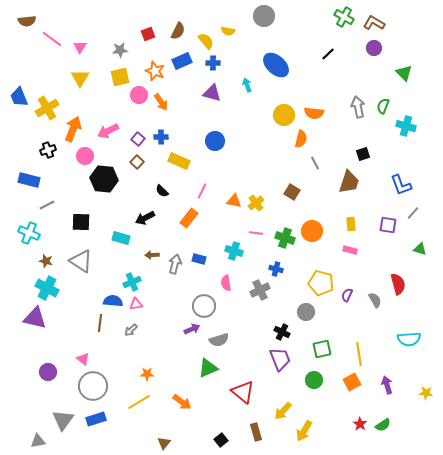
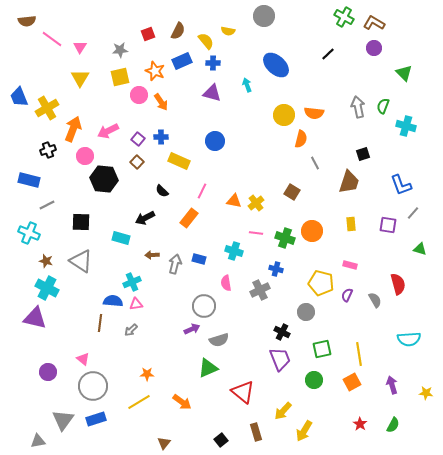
pink rectangle at (350, 250): moved 15 px down
purple arrow at (387, 385): moved 5 px right
green semicircle at (383, 425): moved 10 px right; rotated 28 degrees counterclockwise
